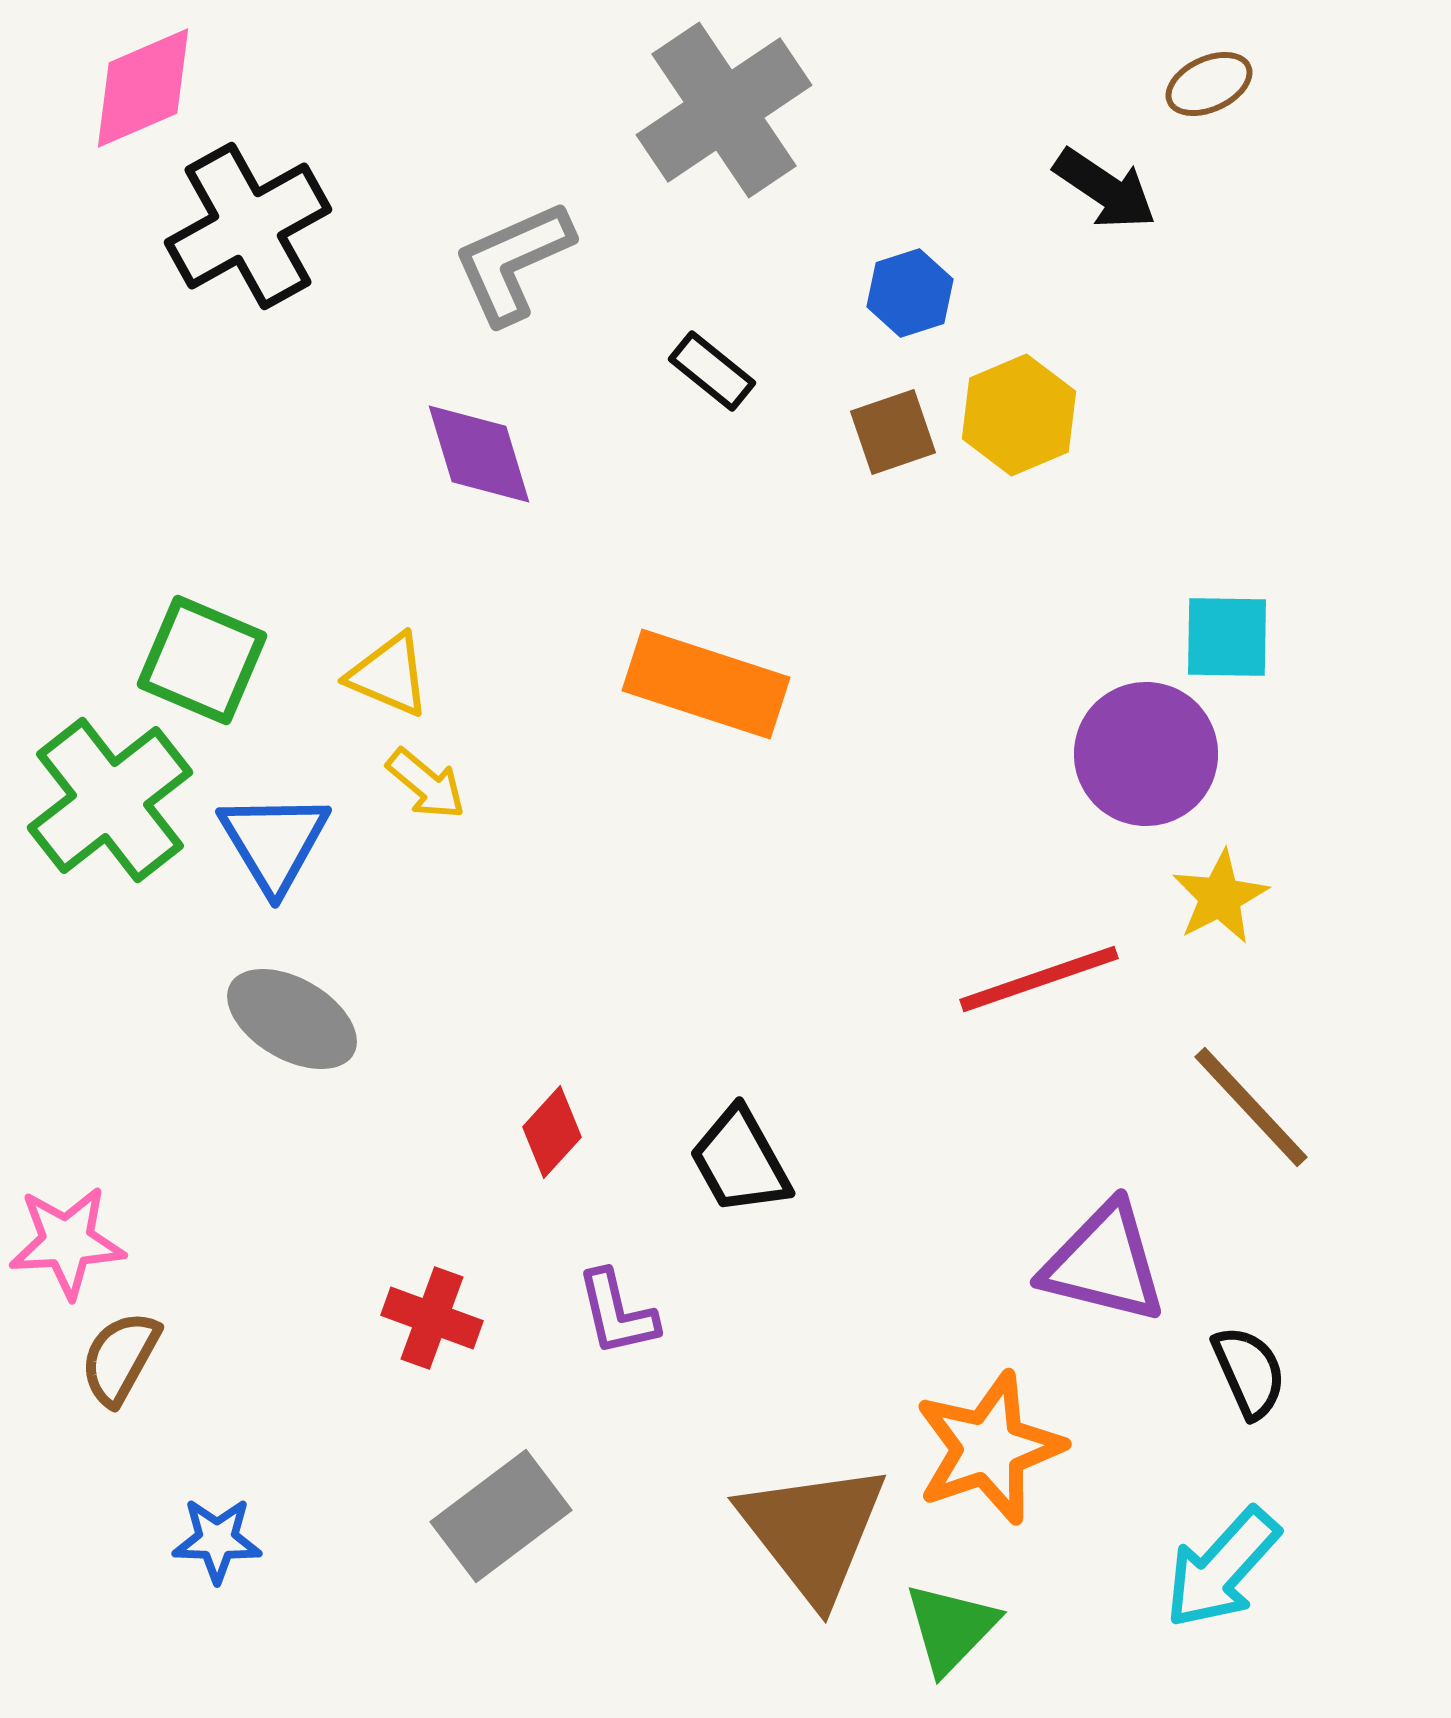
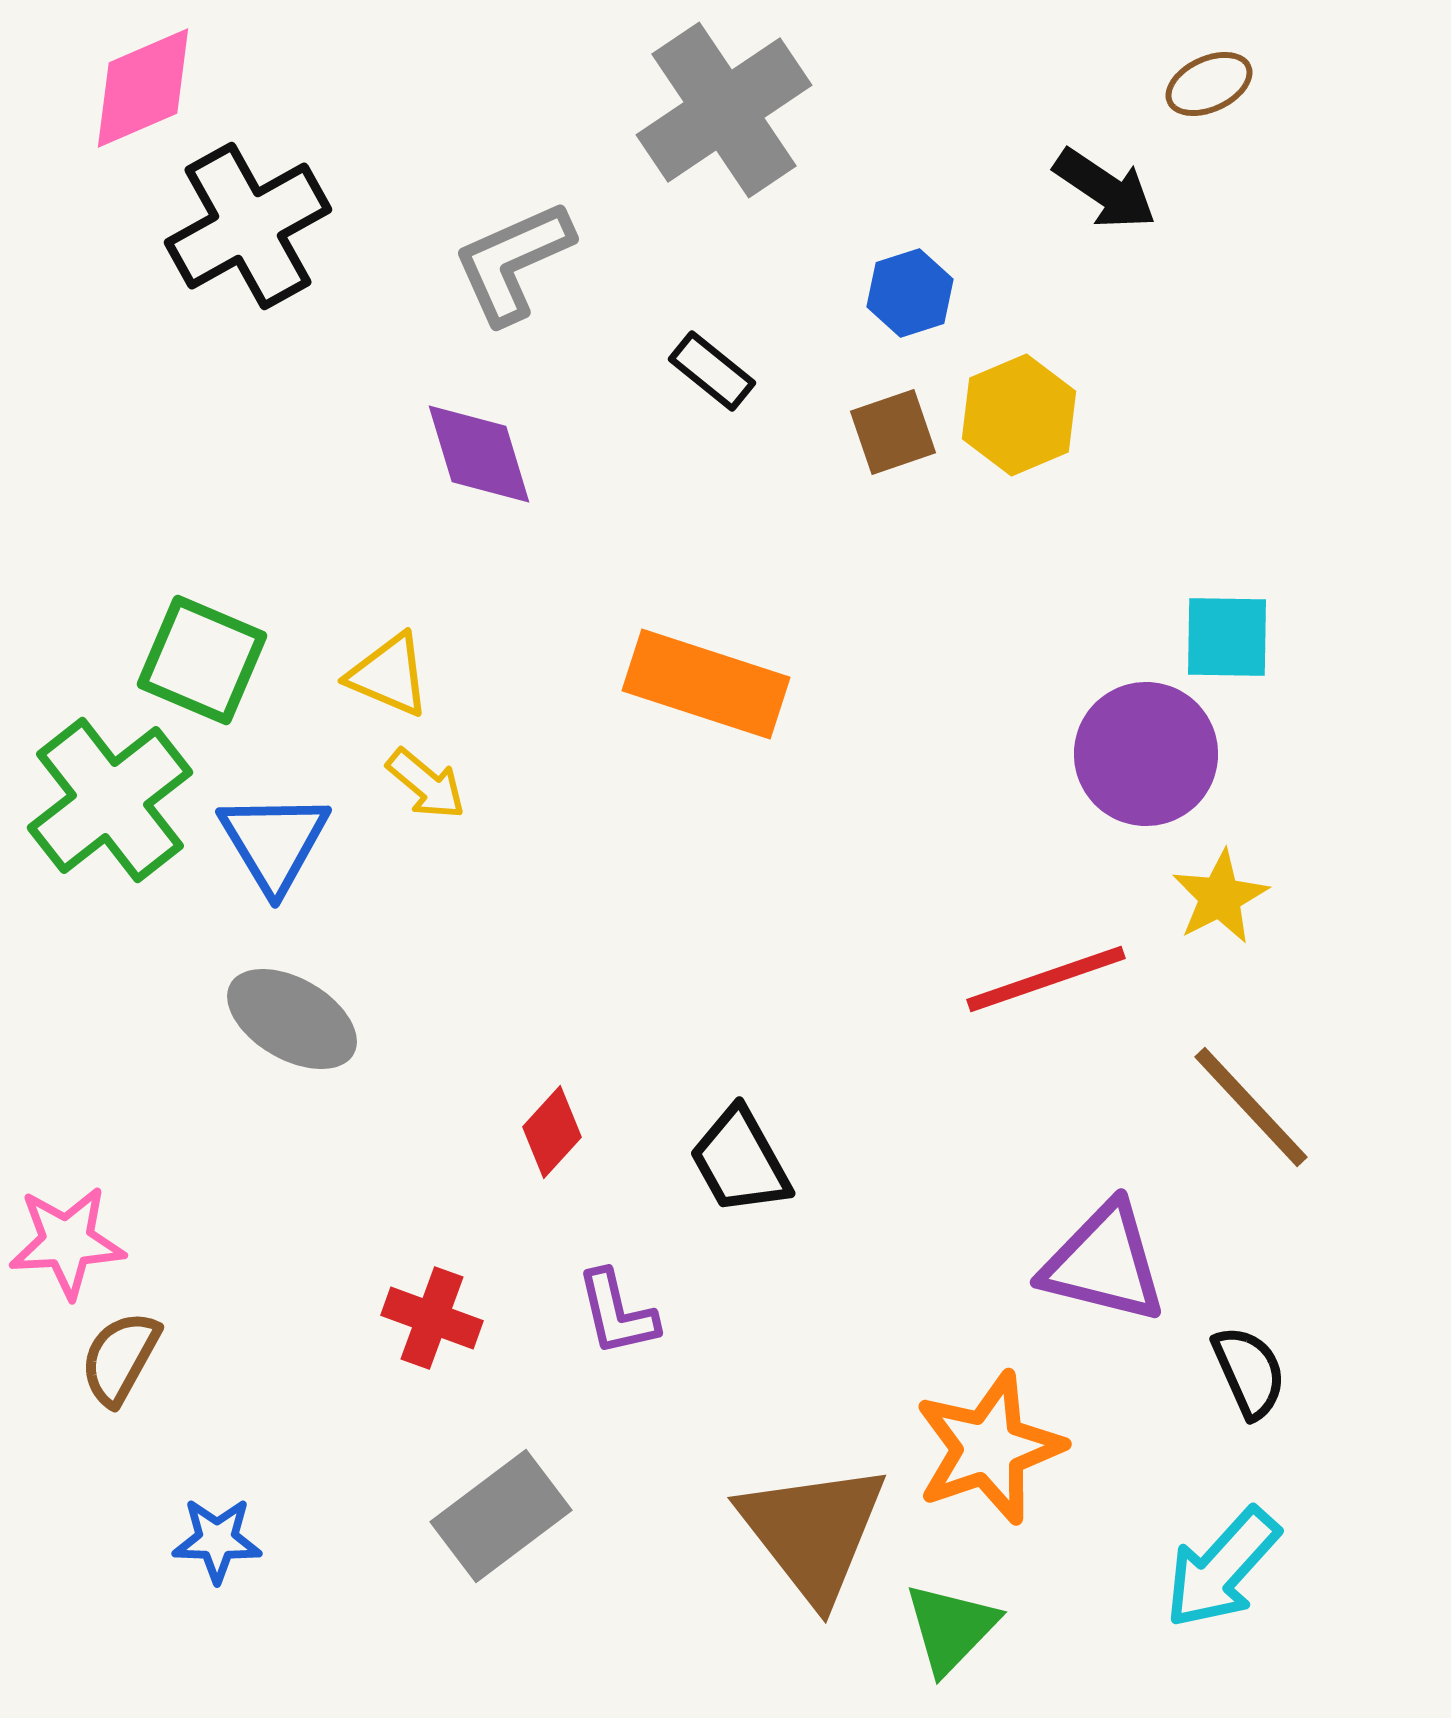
red line: moved 7 px right
